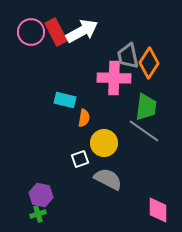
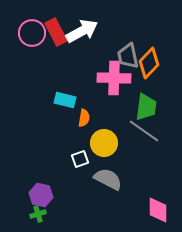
pink circle: moved 1 px right, 1 px down
orange diamond: rotated 12 degrees clockwise
